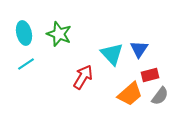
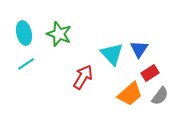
red rectangle: moved 2 px up; rotated 18 degrees counterclockwise
